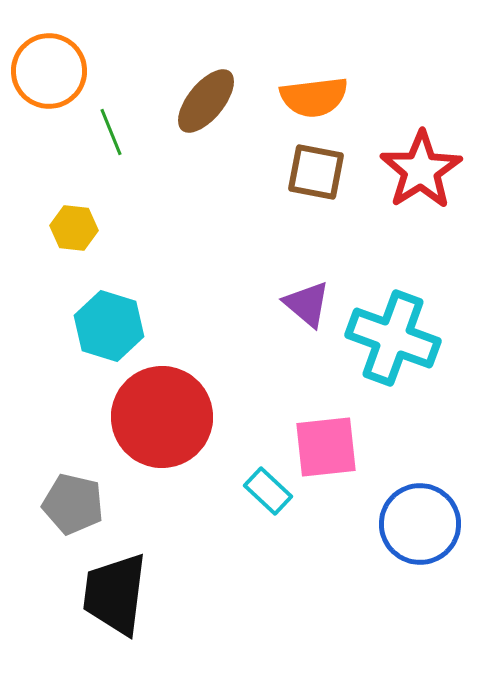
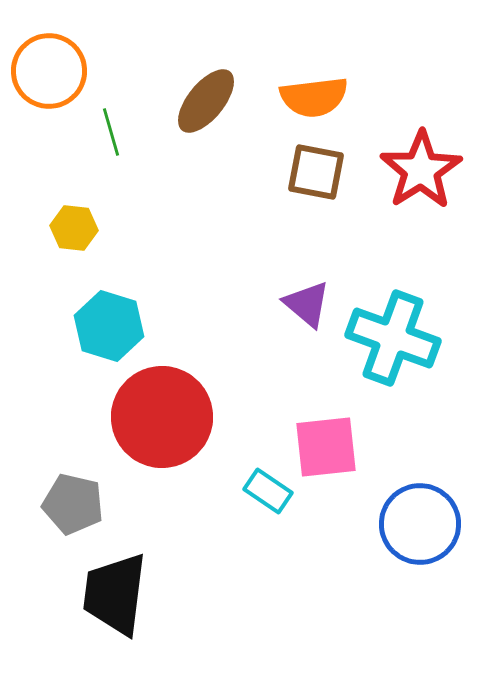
green line: rotated 6 degrees clockwise
cyan rectangle: rotated 9 degrees counterclockwise
